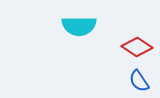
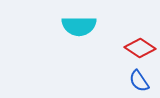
red diamond: moved 3 px right, 1 px down
